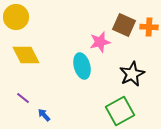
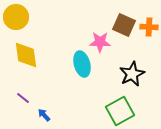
pink star: rotated 15 degrees clockwise
yellow diamond: rotated 20 degrees clockwise
cyan ellipse: moved 2 px up
